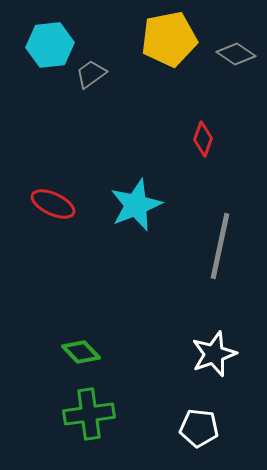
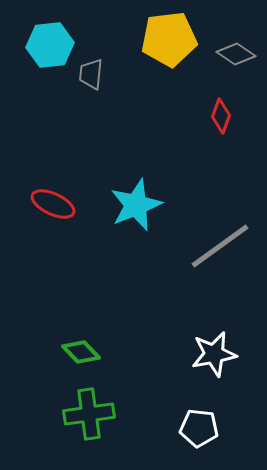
yellow pentagon: rotated 4 degrees clockwise
gray trapezoid: rotated 48 degrees counterclockwise
red diamond: moved 18 px right, 23 px up
gray line: rotated 42 degrees clockwise
white star: rotated 9 degrees clockwise
